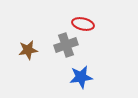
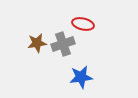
gray cross: moved 3 px left, 1 px up
brown star: moved 9 px right, 7 px up
